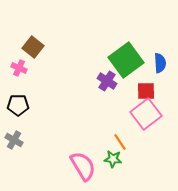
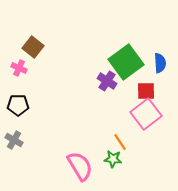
green square: moved 2 px down
pink semicircle: moved 3 px left
